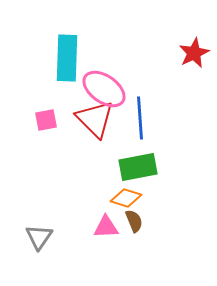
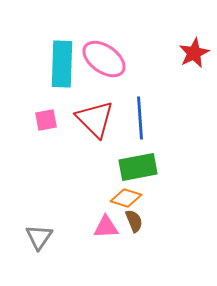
cyan rectangle: moved 5 px left, 6 px down
pink ellipse: moved 30 px up
